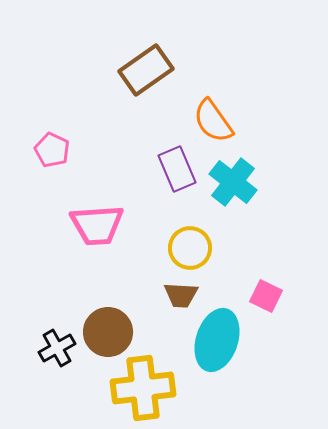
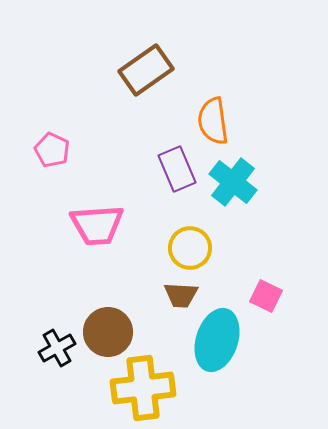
orange semicircle: rotated 27 degrees clockwise
